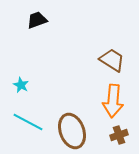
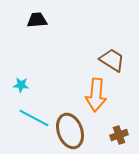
black trapezoid: rotated 15 degrees clockwise
cyan star: rotated 21 degrees counterclockwise
orange arrow: moved 17 px left, 6 px up
cyan line: moved 6 px right, 4 px up
brown ellipse: moved 2 px left
